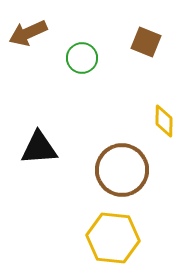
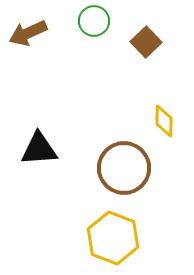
brown square: rotated 24 degrees clockwise
green circle: moved 12 px right, 37 px up
black triangle: moved 1 px down
brown circle: moved 2 px right, 2 px up
yellow hexagon: rotated 15 degrees clockwise
